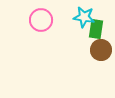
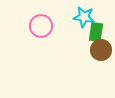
pink circle: moved 6 px down
green rectangle: moved 3 px down
